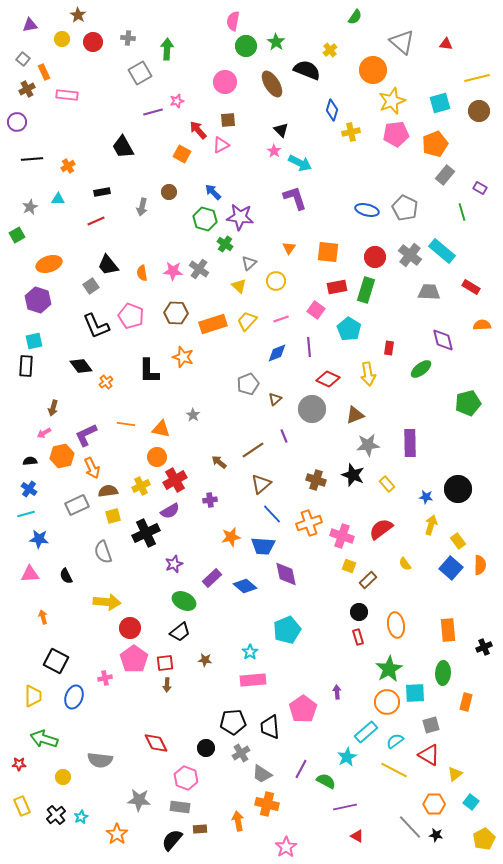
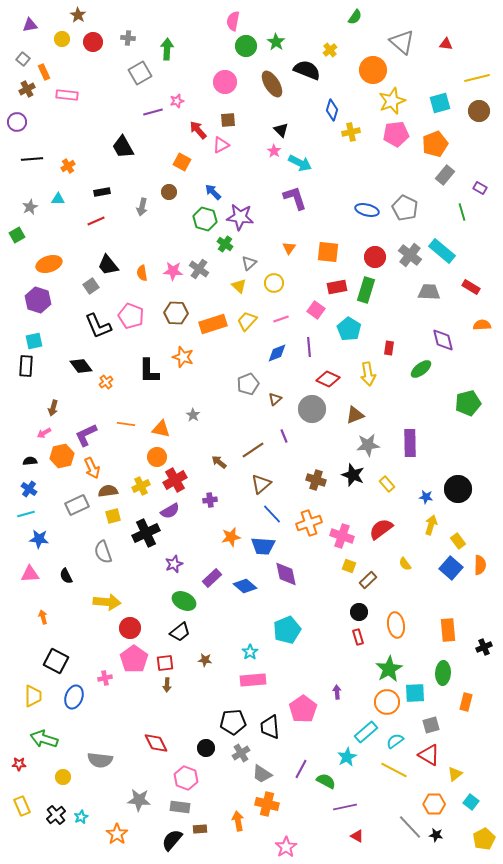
orange square at (182, 154): moved 8 px down
yellow circle at (276, 281): moved 2 px left, 2 px down
black L-shape at (96, 326): moved 2 px right
